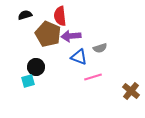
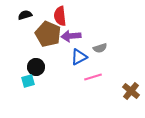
blue triangle: rotated 48 degrees counterclockwise
